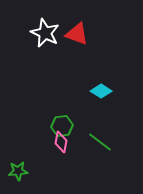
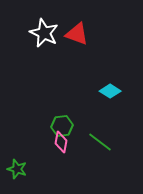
white star: moved 1 px left
cyan diamond: moved 9 px right
green star: moved 1 px left, 2 px up; rotated 24 degrees clockwise
